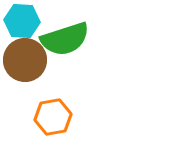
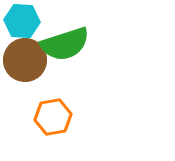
green semicircle: moved 5 px down
